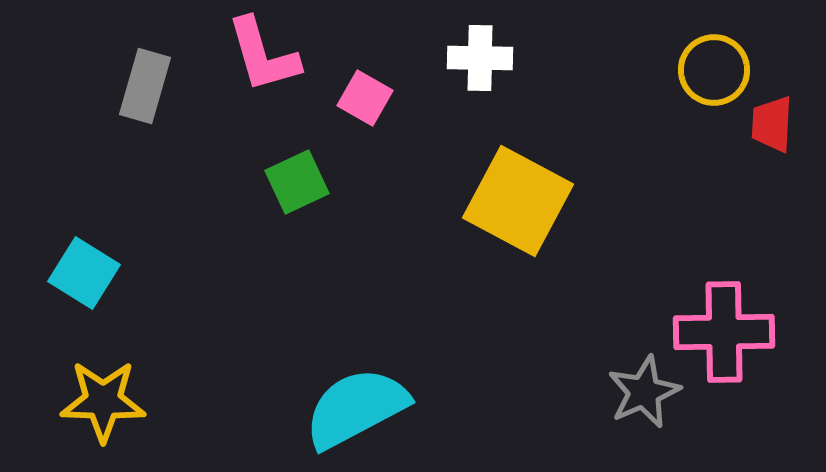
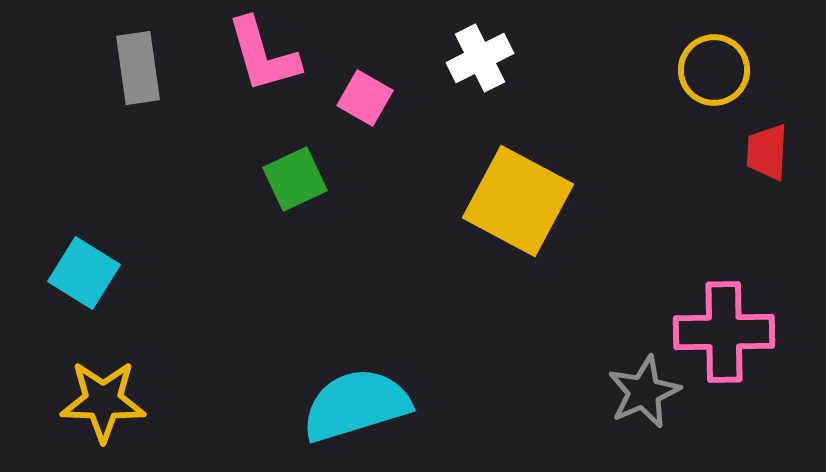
white cross: rotated 28 degrees counterclockwise
gray rectangle: moved 7 px left, 18 px up; rotated 24 degrees counterclockwise
red trapezoid: moved 5 px left, 28 px down
green square: moved 2 px left, 3 px up
cyan semicircle: moved 3 px up; rotated 11 degrees clockwise
